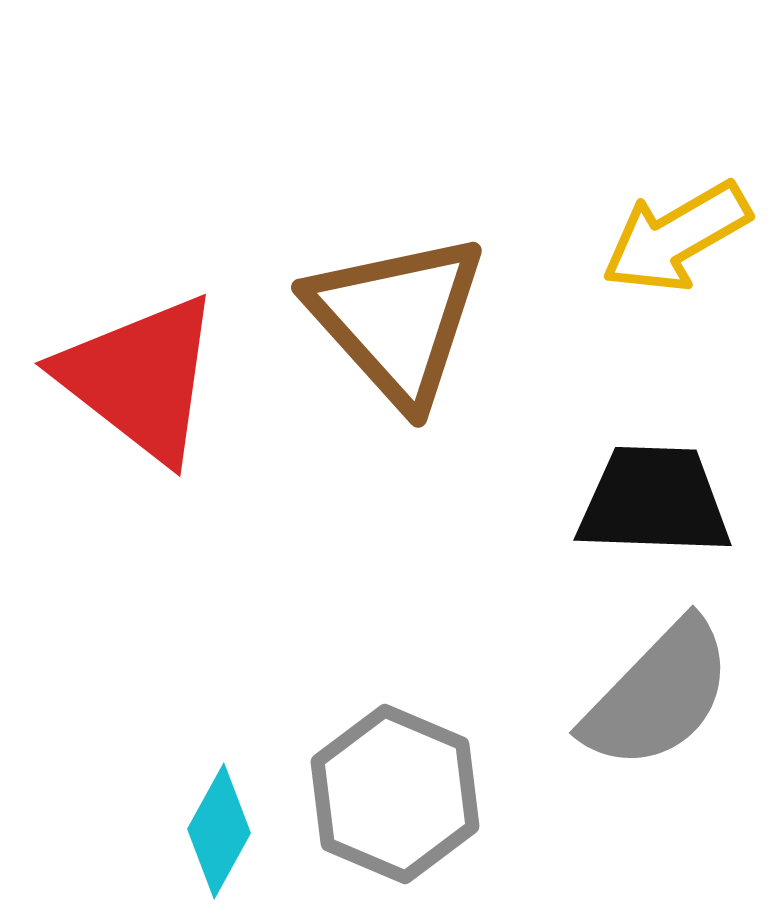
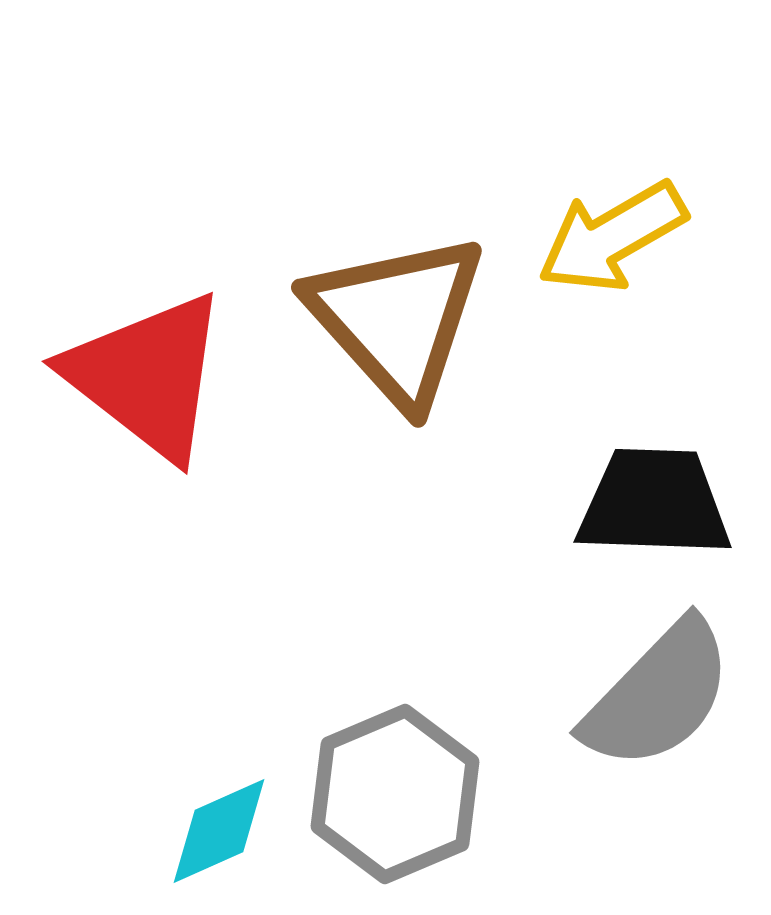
yellow arrow: moved 64 px left
red triangle: moved 7 px right, 2 px up
black trapezoid: moved 2 px down
gray hexagon: rotated 14 degrees clockwise
cyan diamond: rotated 37 degrees clockwise
